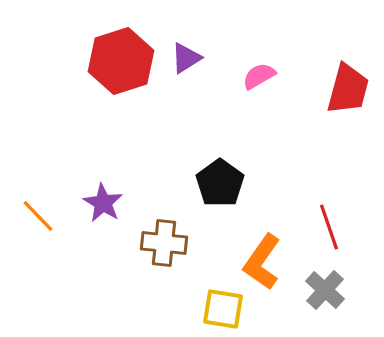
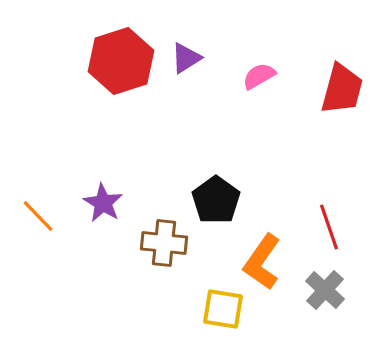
red trapezoid: moved 6 px left
black pentagon: moved 4 px left, 17 px down
